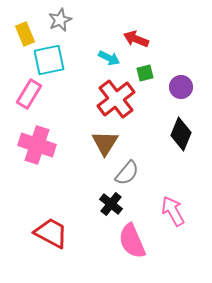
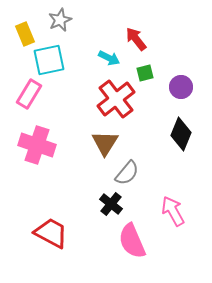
red arrow: rotated 30 degrees clockwise
